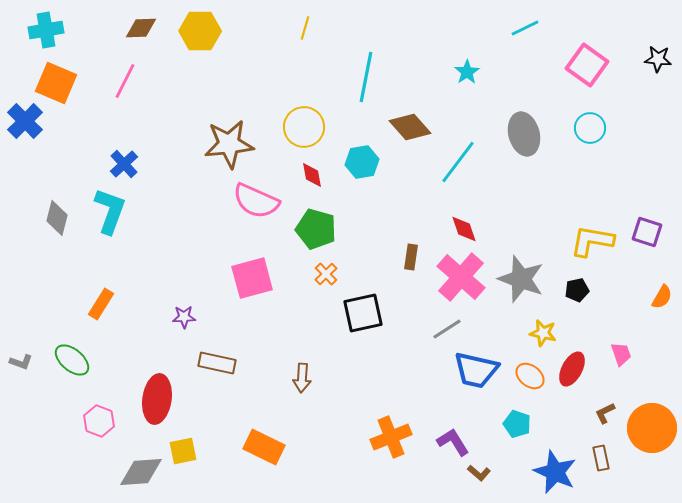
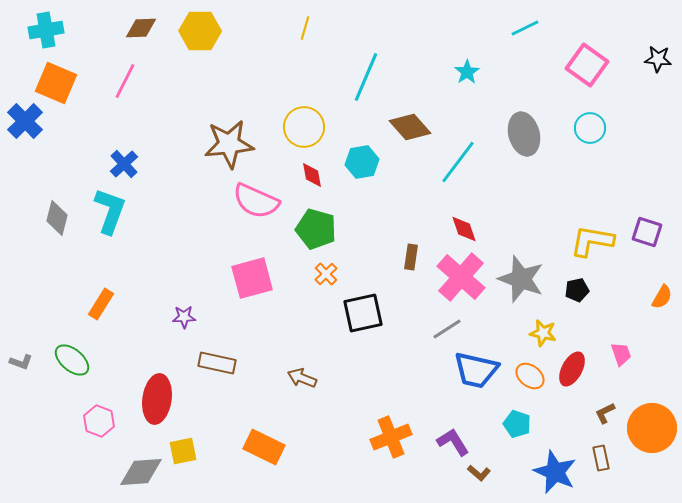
cyan line at (366, 77): rotated 12 degrees clockwise
brown arrow at (302, 378): rotated 108 degrees clockwise
